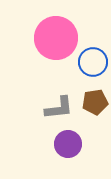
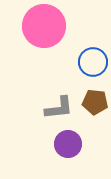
pink circle: moved 12 px left, 12 px up
brown pentagon: rotated 15 degrees clockwise
